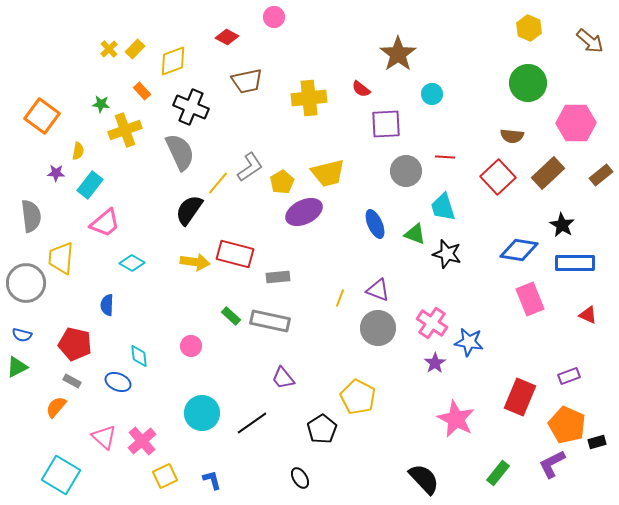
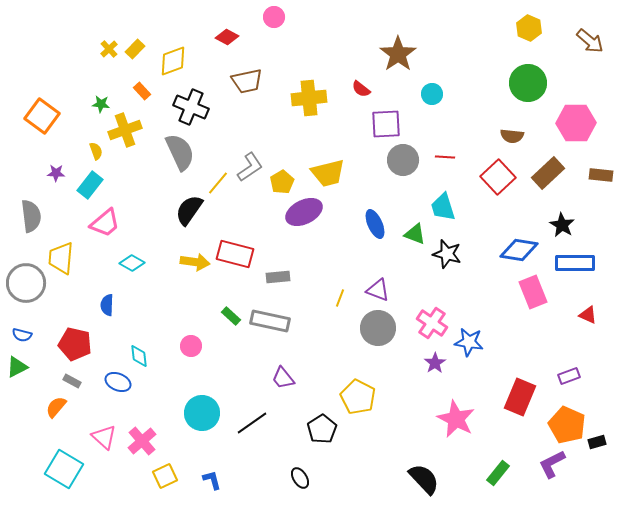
yellow semicircle at (78, 151): moved 18 px right; rotated 30 degrees counterclockwise
gray circle at (406, 171): moved 3 px left, 11 px up
brown rectangle at (601, 175): rotated 45 degrees clockwise
pink rectangle at (530, 299): moved 3 px right, 7 px up
cyan square at (61, 475): moved 3 px right, 6 px up
